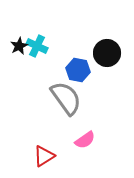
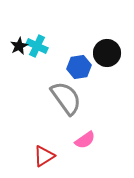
blue hexagon: moved 1 px right, 3 px up; rotated 20 degrees counterclockwise
